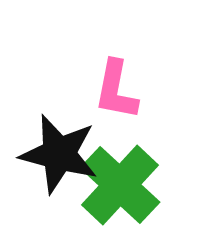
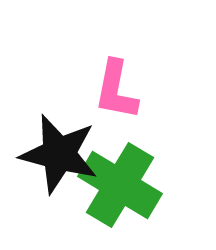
green cross: rotated 12 degrees counterclockwise
